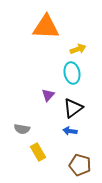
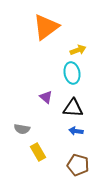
orange triangle: rotated 40 degrees counterclockwise
yellow arrow: moved 1 px down
purple triangle: moved 2 px left, 2 px down; rotated 32 degrees counterclockwise
black triangle: rotated 40 degrees clockwise
blue arrow: moved 6 px right
brown pentagon: moved 2 px left
